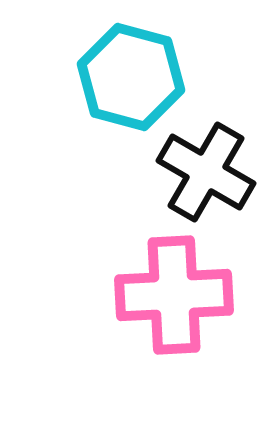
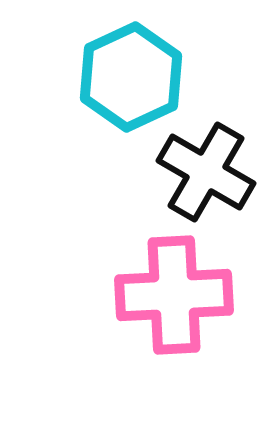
cyan hexagon: rotated 20 degrees clockwise
